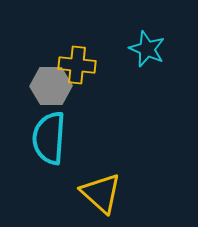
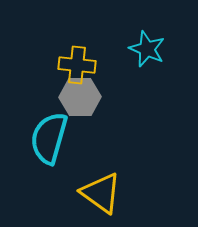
gray hexagon: moved 29 px right, 11 px down
cyan semicircle: rotated 12 degrees clockwise
yellow triangle: rotated 6 degrees counterclockwise
